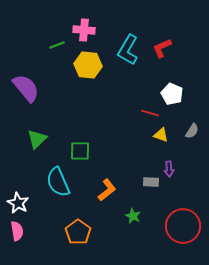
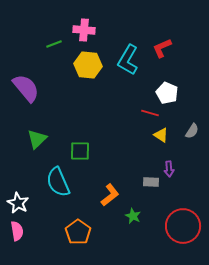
green line: moved 3 px left, 1 px up
cyan L-shape: moved 10 px down
white pentagon: moved 5 px left, 1 px up
yellow triangle: rotated 14 degrees clockwise
orange L-shape: moved 3 px right, 5 px down
